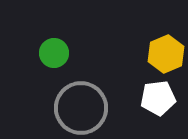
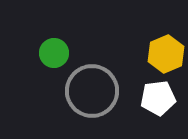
gray circle: moved 11 px right, 17 px up
